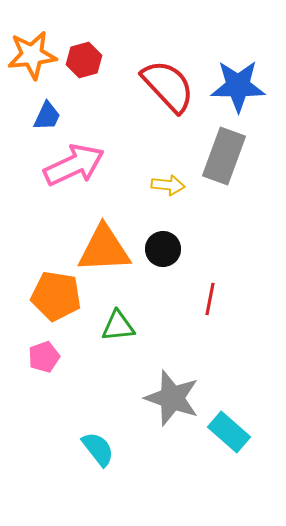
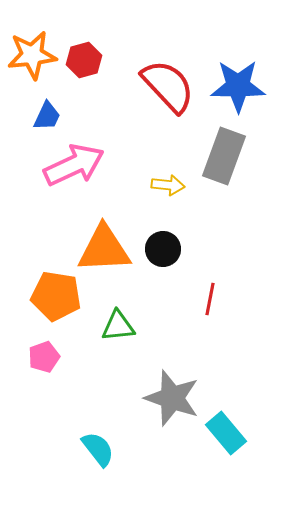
cyan rectangle: moved 3 px left, 1 px down; rotated 9 degrees clockwise
